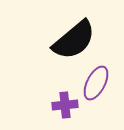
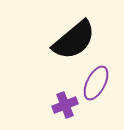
purple cross: rotated 15 degrees counterclockwise
